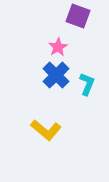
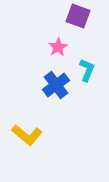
blue cross: moved 10 px down; rotated 8 degrees clockwise
cyan L-shape: moved 14 px up
yellow L-shape: moved 19 px left, 5 px down
